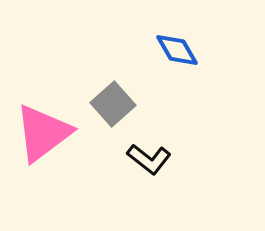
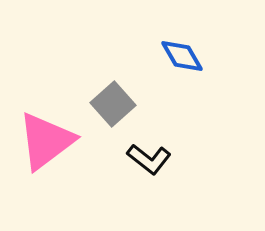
blue diamond: moved 5 px right, 6 px down
pink triangle: moved 3 px right, 8 px down
